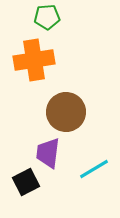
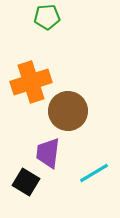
orange cross: moved 3 px left, 22 px down; rotated 9 degrees counterclockwise
brown circle: moved 2 px right, 1 px up
cyan line: moved 4 px down
black square: rotated 32 degrees counterclockwise
